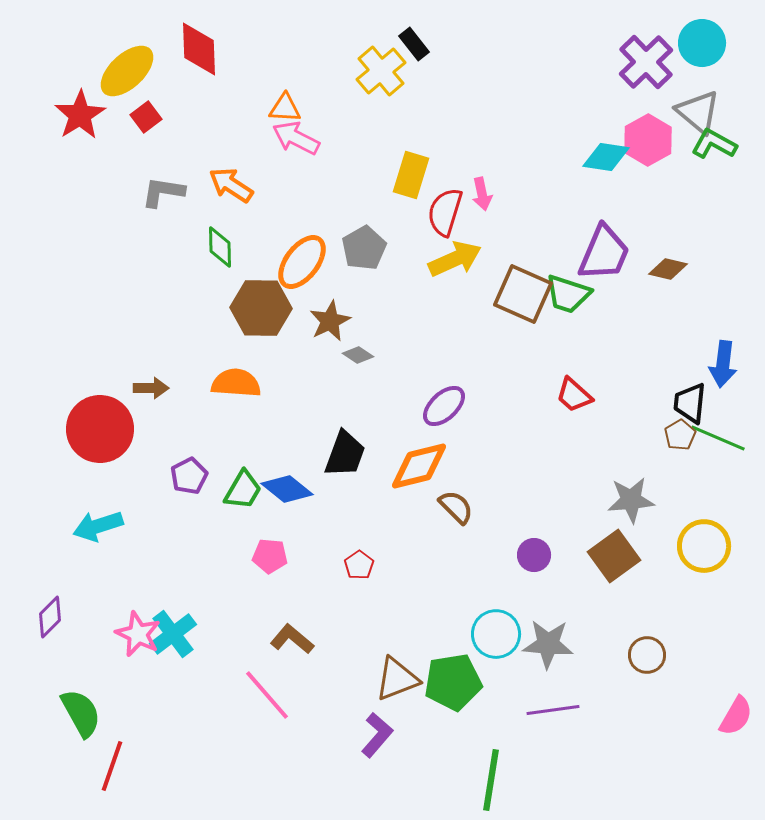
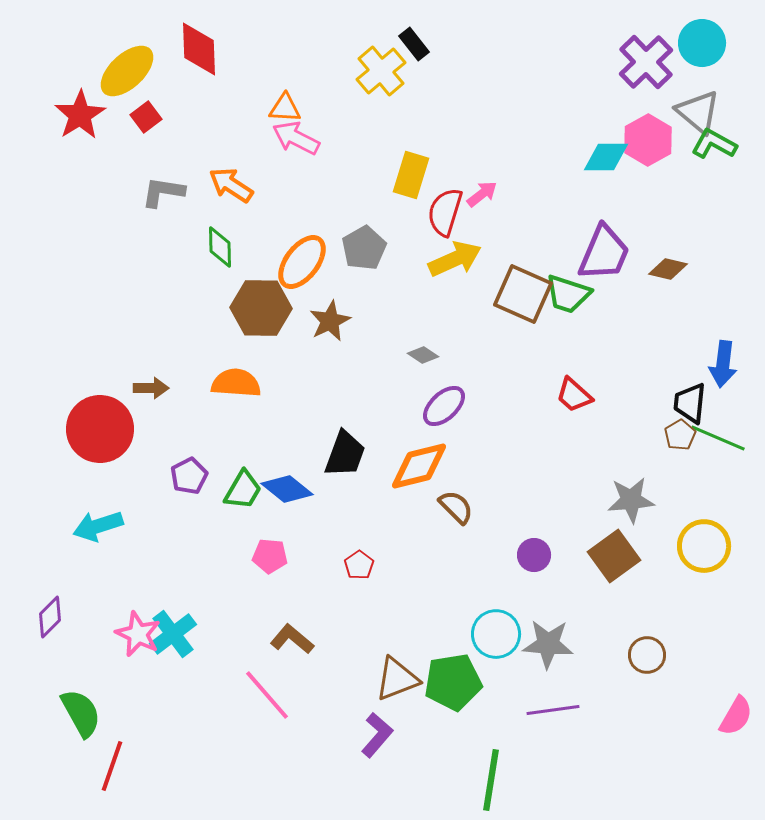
cyan diamond at (606, 157): rotated 9 degrees counterclockwise
pink arrow at (482, 194): rotated 116 degrees counterclockwise
gray diamond at (358, 355): moved 65 px right
